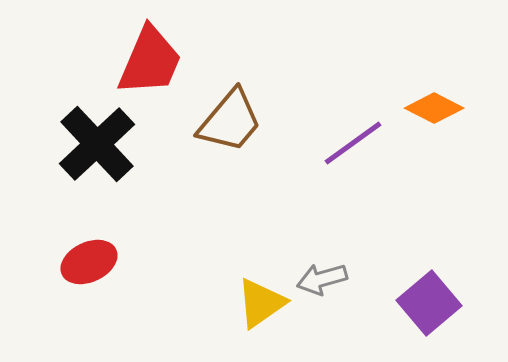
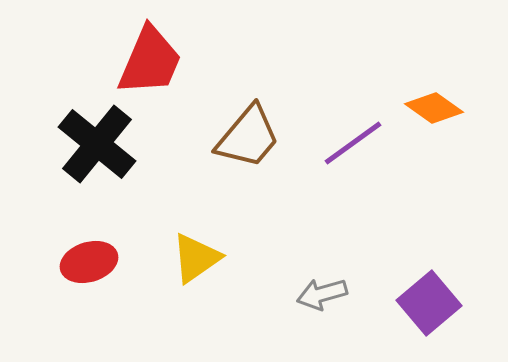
orange diamond: rotated 8 degrees clockwise
brown trapezoid: moved 18 px right, 16 px down
black cross: rotated 8 degrees counterclockwise
red ellipse: rotated 8 degrees clockwise
gray arrow: moved 15 px down
yellow triangle: moved 65 px left, 45 px up
